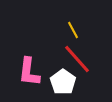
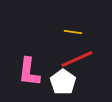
yellow line: moved 2 px down; rotated 54 degrees counterclockwise
red line: rotated 72 degrees counterclockwise
